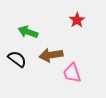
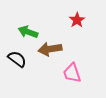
brown arrow: moved 1 px left, 6 px up
